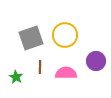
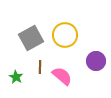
gray square: rotated 10 degrees counterclockwise
pink semicircle: moved 4 px left, 3 px down; rotated 40 degrees clockwise
